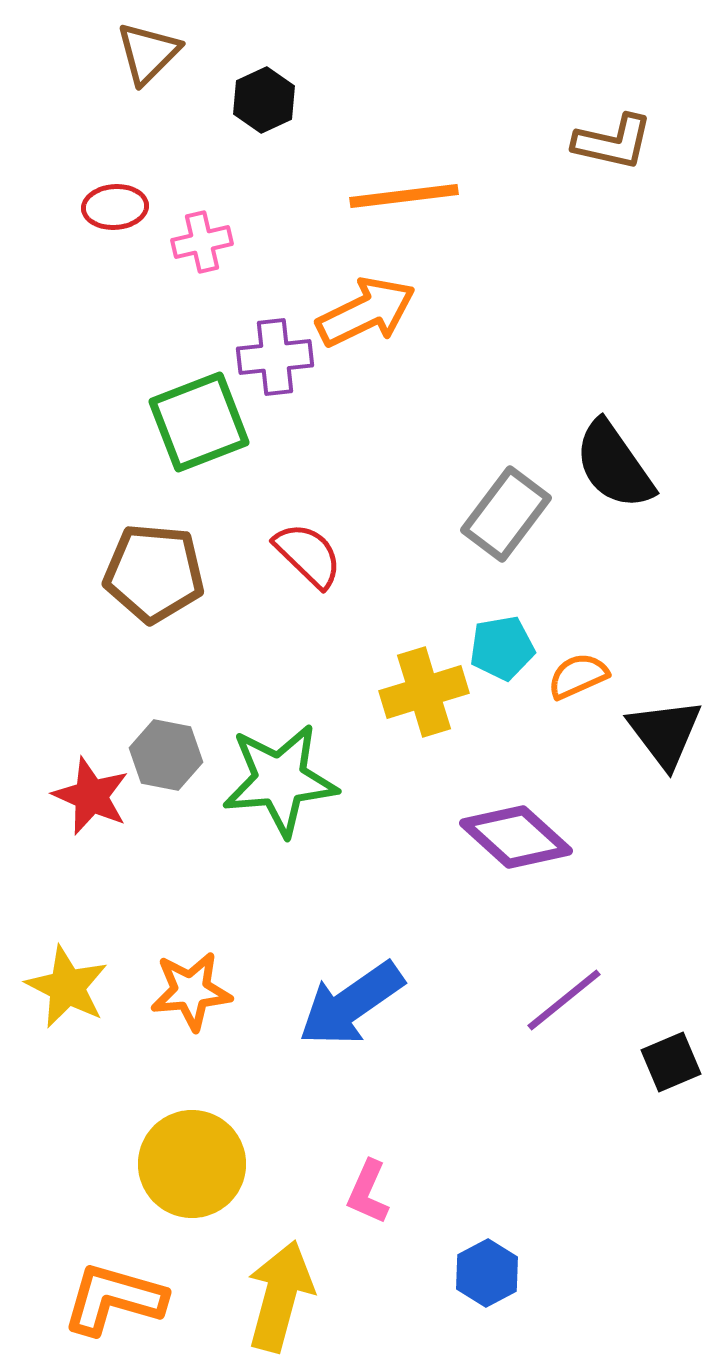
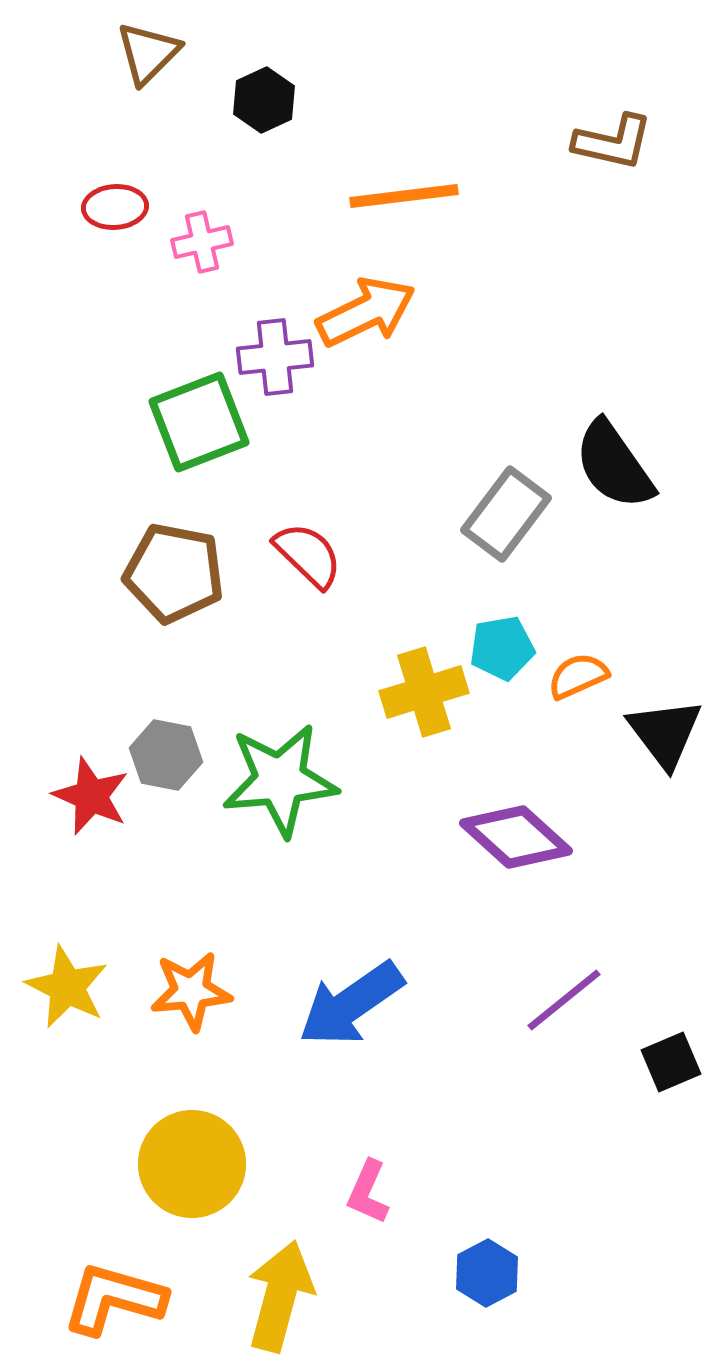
brown pentagon: moved 20 px right; rotated 6 degrees clockwise
